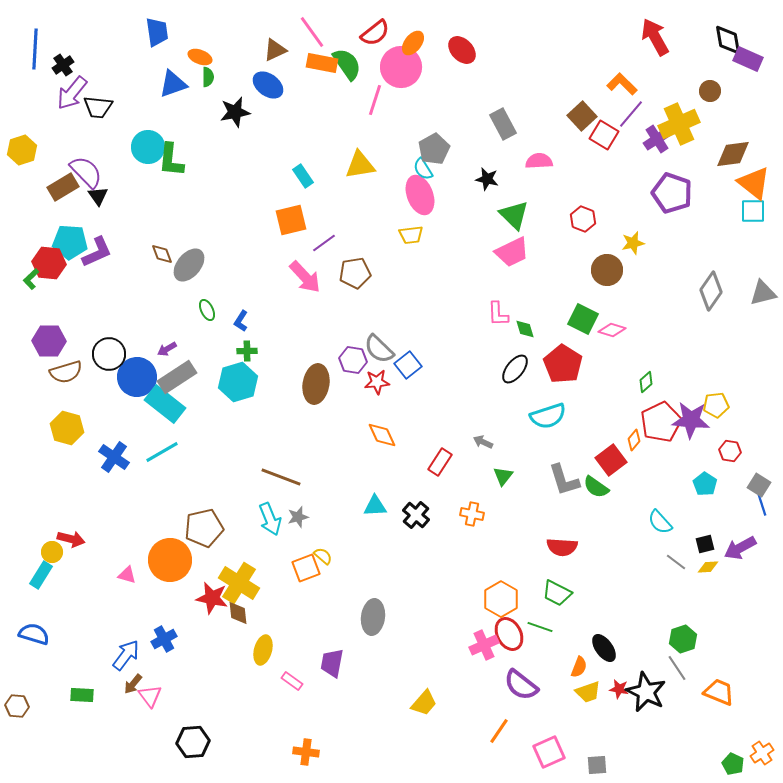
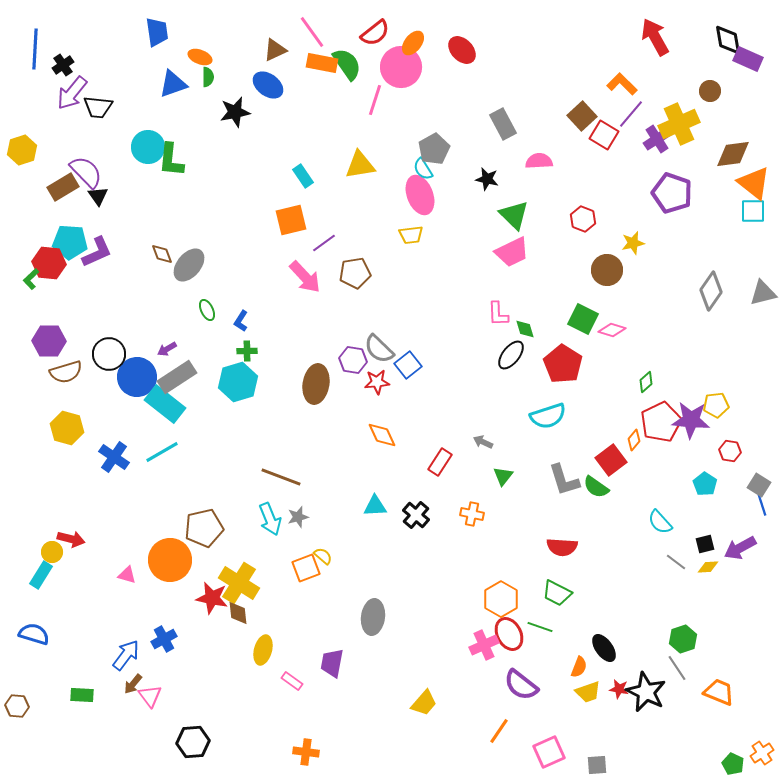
black ellipse at (515, 369): moved 4 px left, 14 px up
